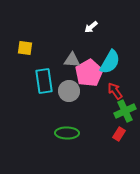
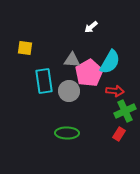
red arrow: rotated 132 degrees clockwise
